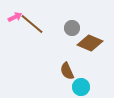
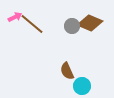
gray circle: moved 2 px up
brown diamond: moved 20 px up
cyan circle: moved 1 px right, 1 px up
